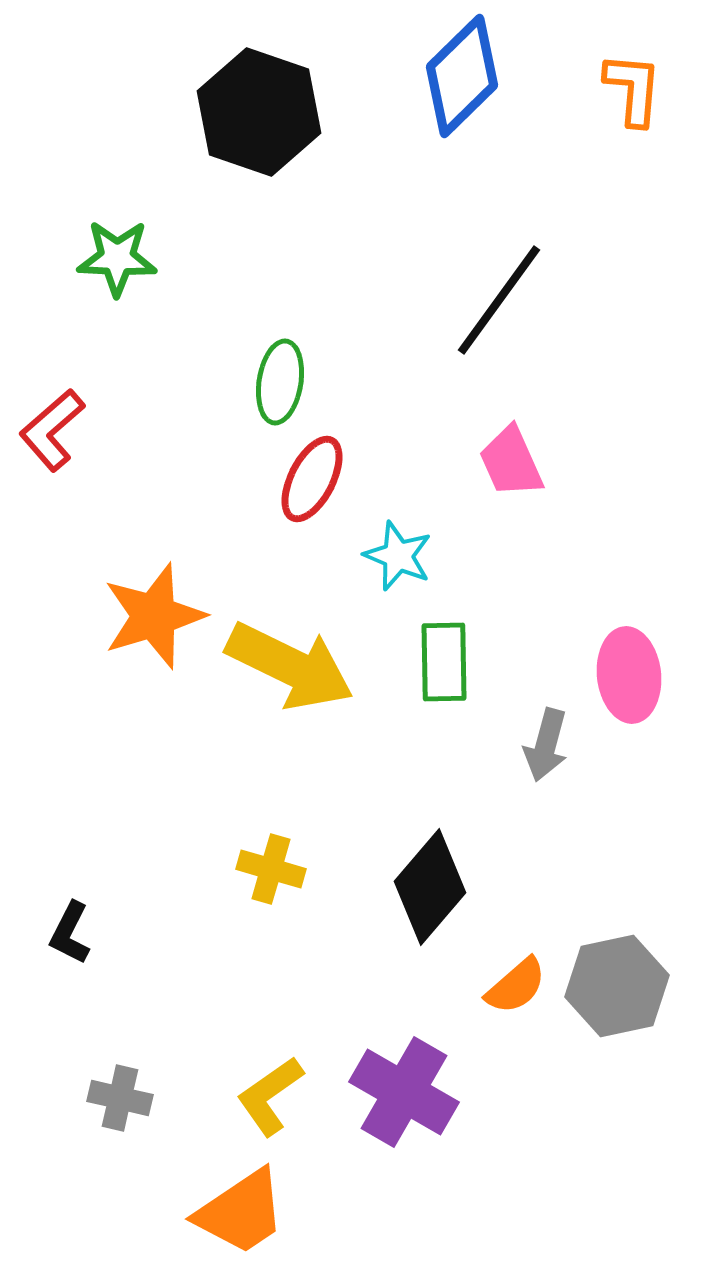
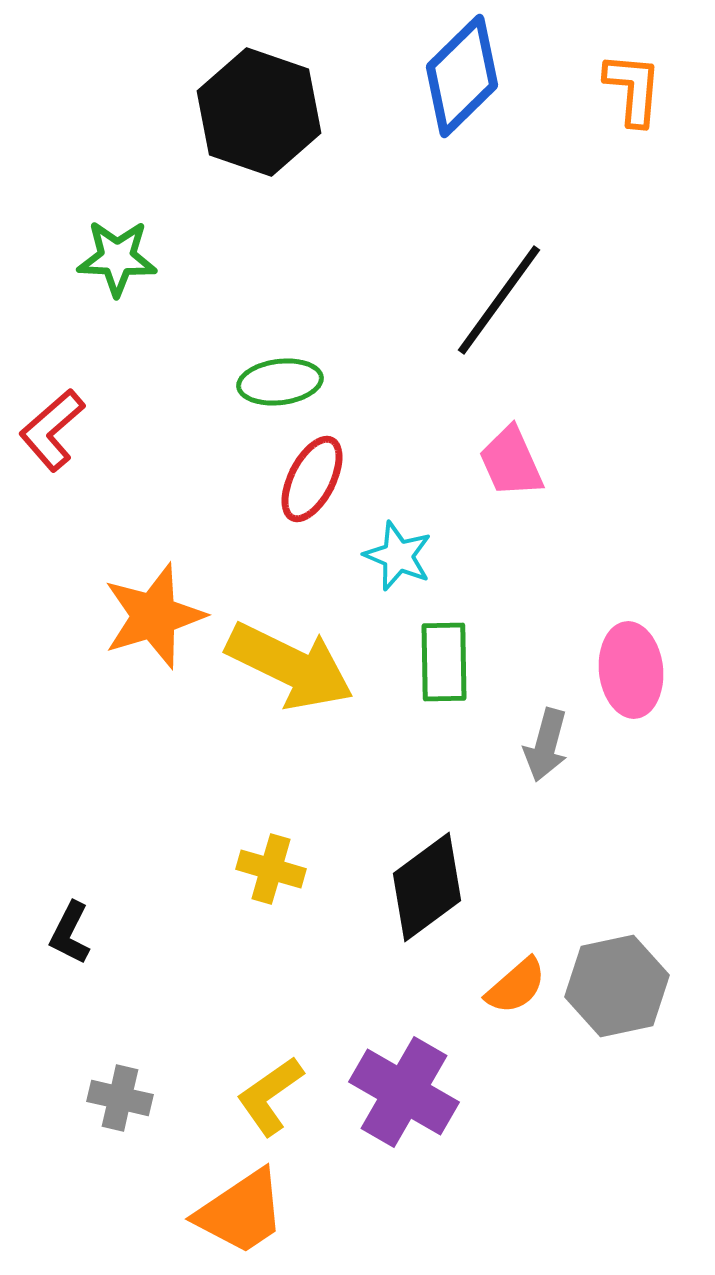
green ellipse: rotated 74 degrees clockwise
pink ellipse: moved 2 px right, 5 px up
black diamond: moved 3 px left; rotated 13 degrees clockwise
